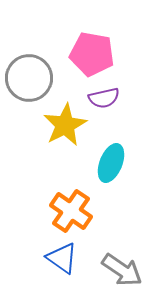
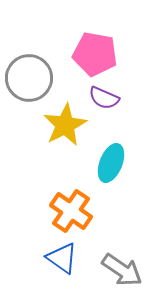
pink pentagon: moved 3 px right
purple semicircle: rotated 36 degrees clockwise
